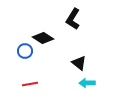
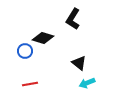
black diamond: rotated 15 degrees counterclockwise
cyan arrow: rotated 21 degrees counterclockwise
